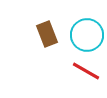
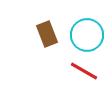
red line: moved 2 px left
